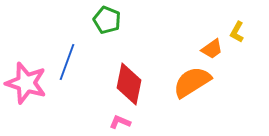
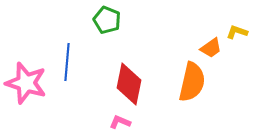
yellow L-shape: rotated 80 degrees clockwise
orange trapezoid: moved 1 px left, 1 px up
blue line: rotated 15 degrees counterclockwise
orange semicircle: rotated 135 degrees clockwise
